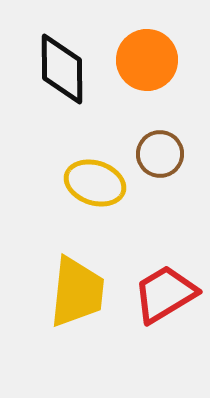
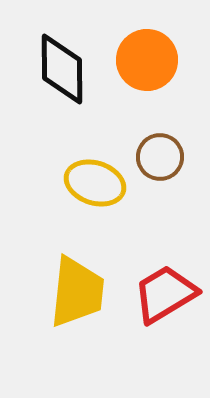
brown circle: moved 3 px down
